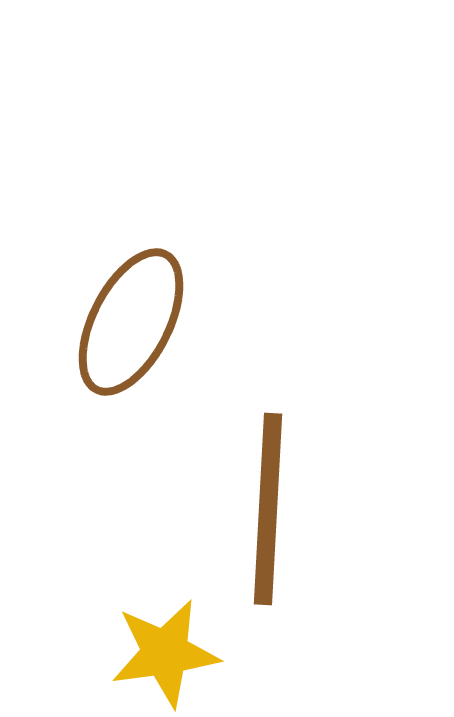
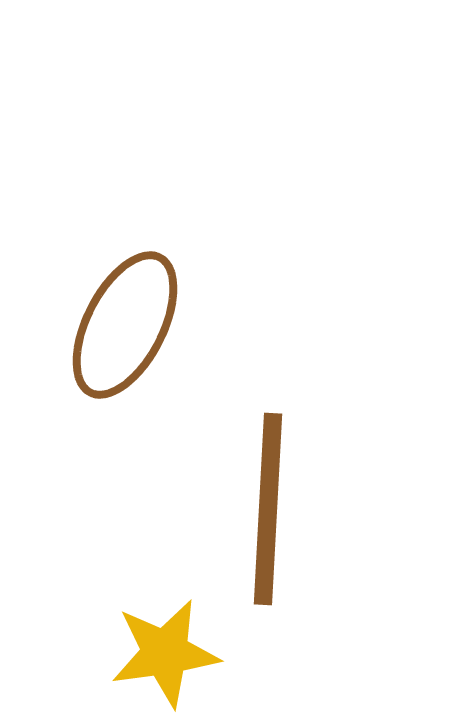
brown ellipse: moved 6 px left, 3 px down
